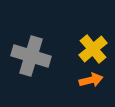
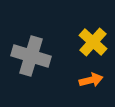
yellow cross: moved 7 px up; rotated 8 degrees counterclockwise
